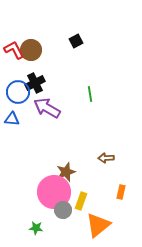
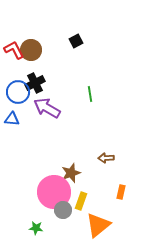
brown star: moved 5 px right, 1 px down
